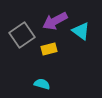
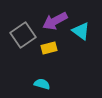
gray square: moved 1 px right
yellow rectangle: moved 1 px up
